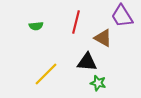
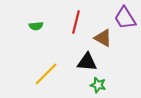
purple trapezoid: moved 3 px right, 2 px down
green star: moved 2 px down
